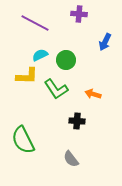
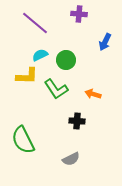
purple line: rotated 12 degrees clockwise
gray semicircle: rotated 78 degrees counterclockwise
